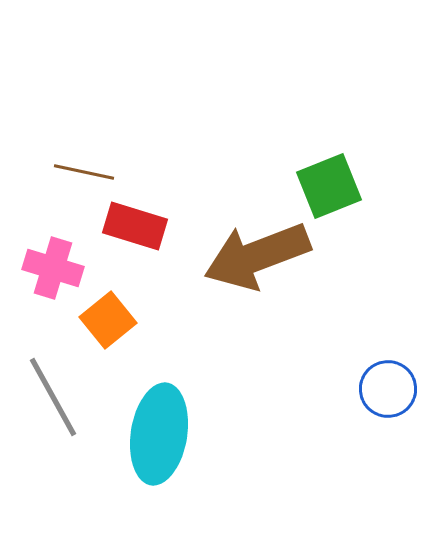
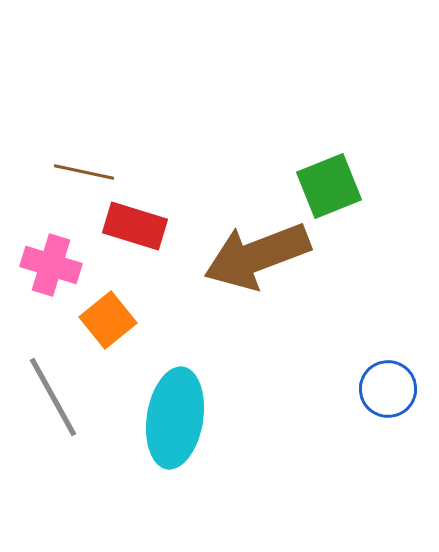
pink cross: moved 2 px left, 3 px up
cyan ellipse: moved 16 px right, 16 px up
